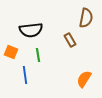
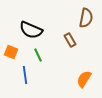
black semicircle: rotated 30 degrees clockwise
green line: rotated 16 degrees counterclockwise
